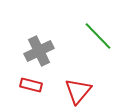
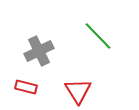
red rectangle: moved 5 px left, 2 px down
red triangle: rotated 12 degrees counterclockwise
